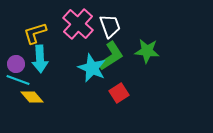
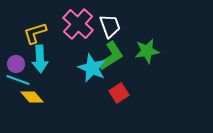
green star: rotated 15 degrees counterclockwise
